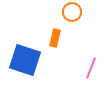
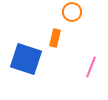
blue square: moved 1 px right, 1 px up
pink line: moved 1 px up
